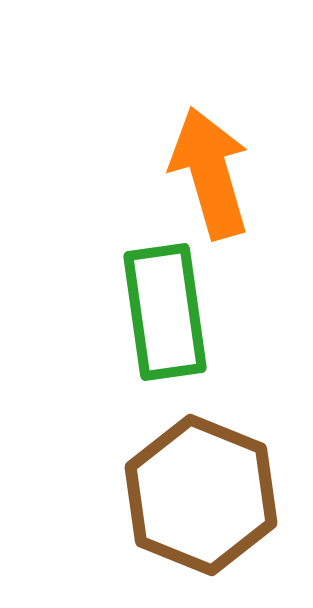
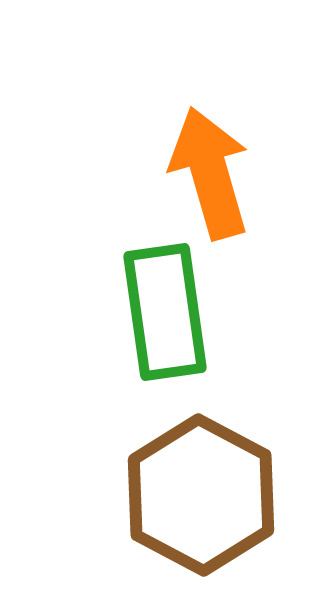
brown hexagon: rotated 6 degrees clockwise
